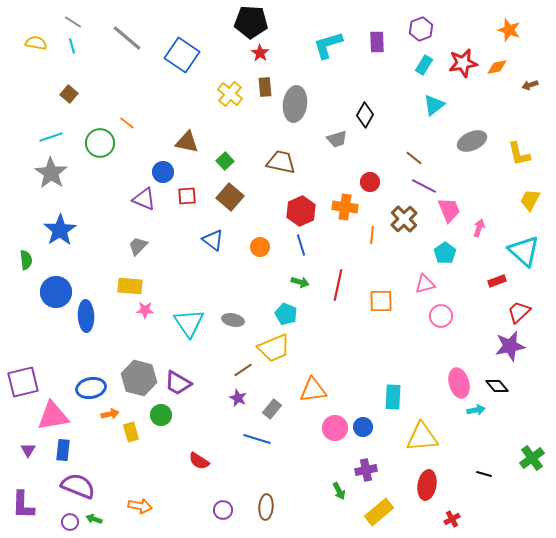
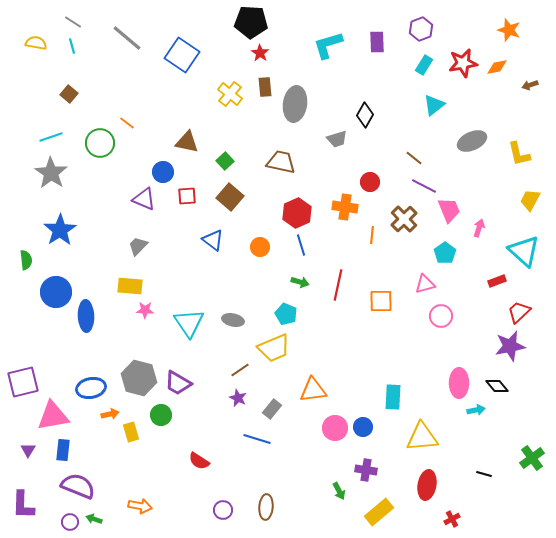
red hexagon at (301, 211): moved 4 px left, 2 px down
brown line at (243, 370): moved 3 px left
pink ellipse at (459, 383): rotated 16 degrees clockwise
purple cross at (366, 470): rotated 20 degrees clockwise
